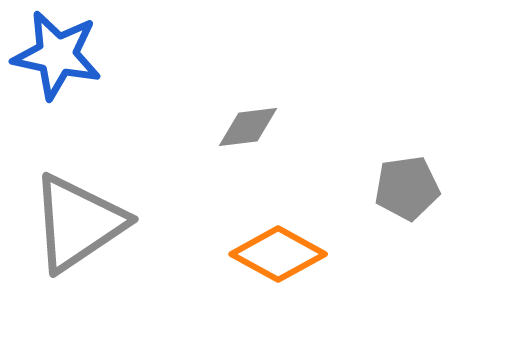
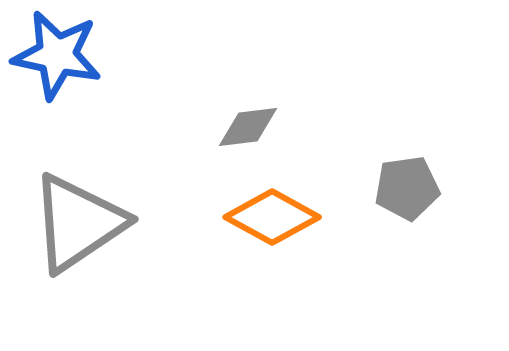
orange diamond: moved 6 px left, 37 px up
